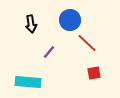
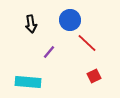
red square: moved 3 px down; rotated 16 degrees counterclockwise
